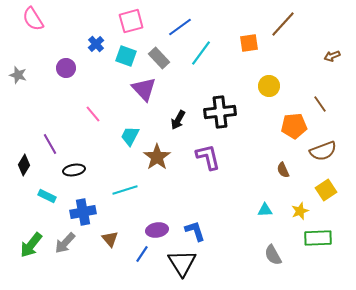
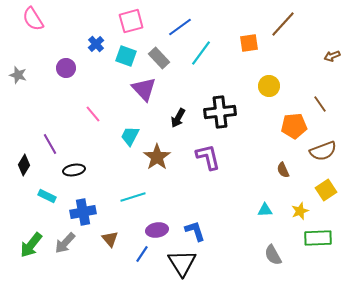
black arrow at (178, 120): moved 2 px up
cyan line at (125, 190): moved 8 px right, 7 px down
